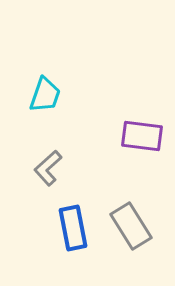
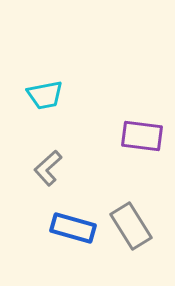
cyan trapezoid: rotated 60 degrees clockwise
blue rectangle: rotated 63 degrees counterclockwise
